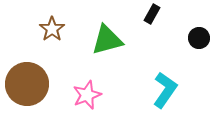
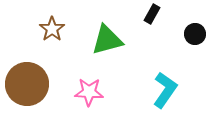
black circle: moved 4 px left, 4 px up
pink star: moved 2 px right, 3 px up; rotated 24 degrees clockwise
